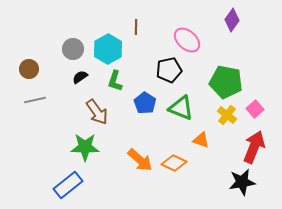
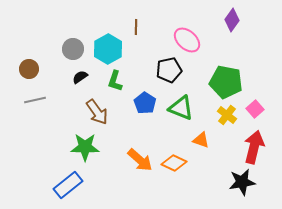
red arrow: rotated 8 degrees counterclockwise
